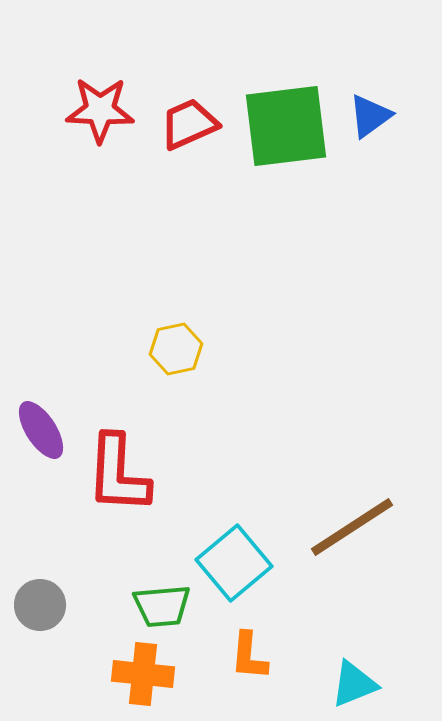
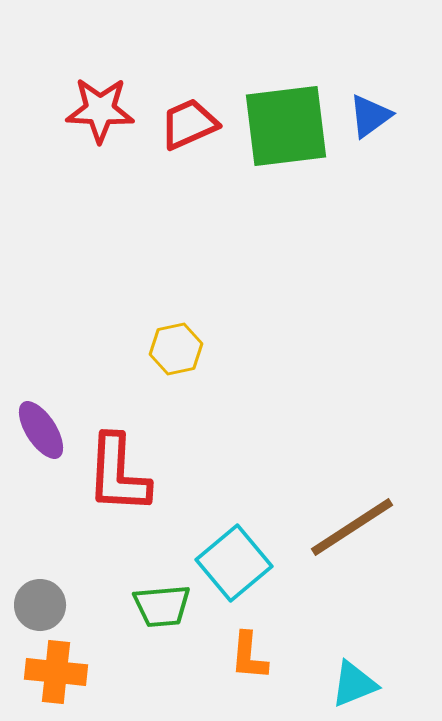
orange cross: moved 87 px left, 2 px up
